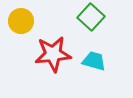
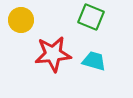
green square: rotated 20 degrees counterclockwise
yellow circle: moved 1 px up
